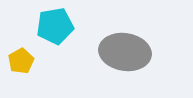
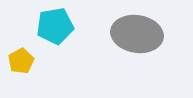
gray ellipse: moved 12 px right, 18 px up
